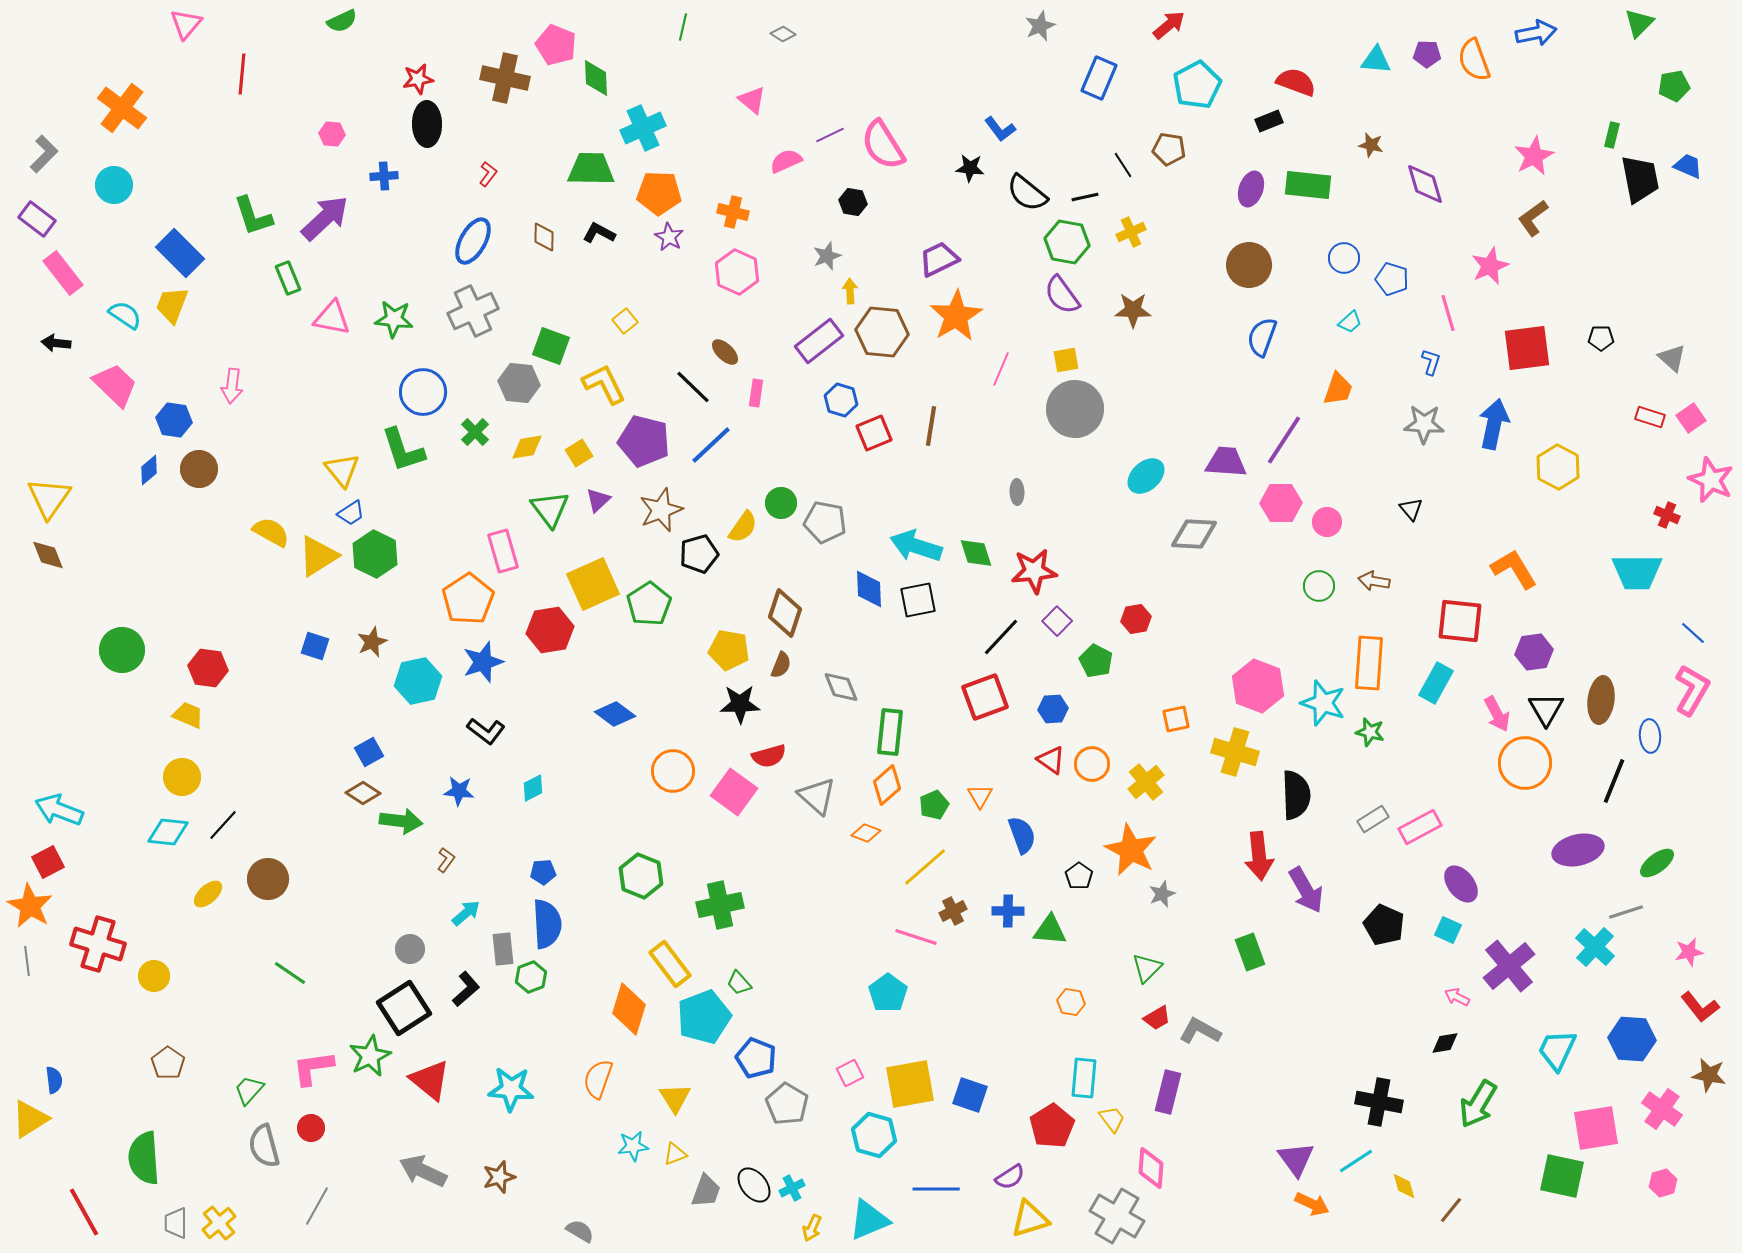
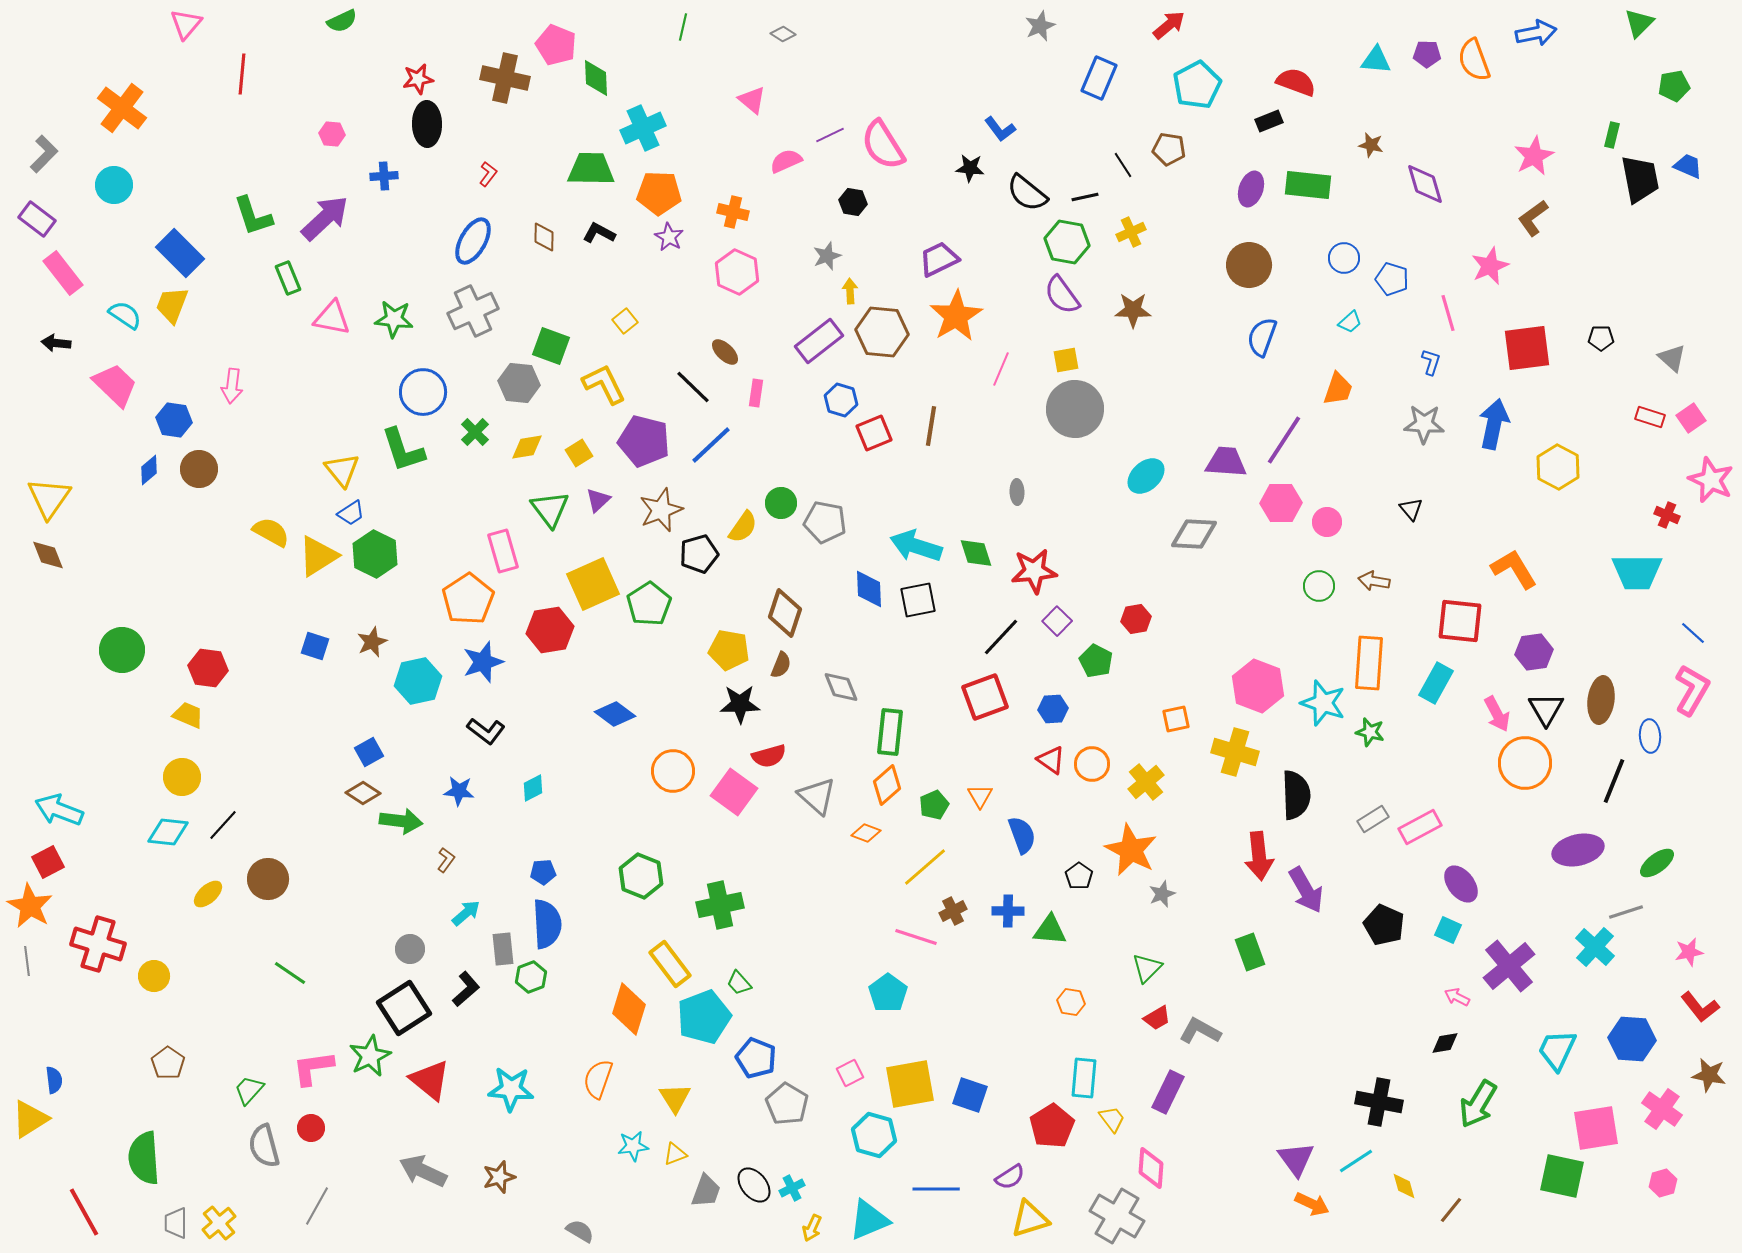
purple rectangle at (1168, 1092): rotated 12 degrees clockwise
